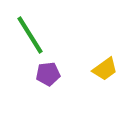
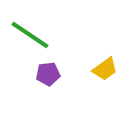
green line: rotated 24 degrees counterclockwise
